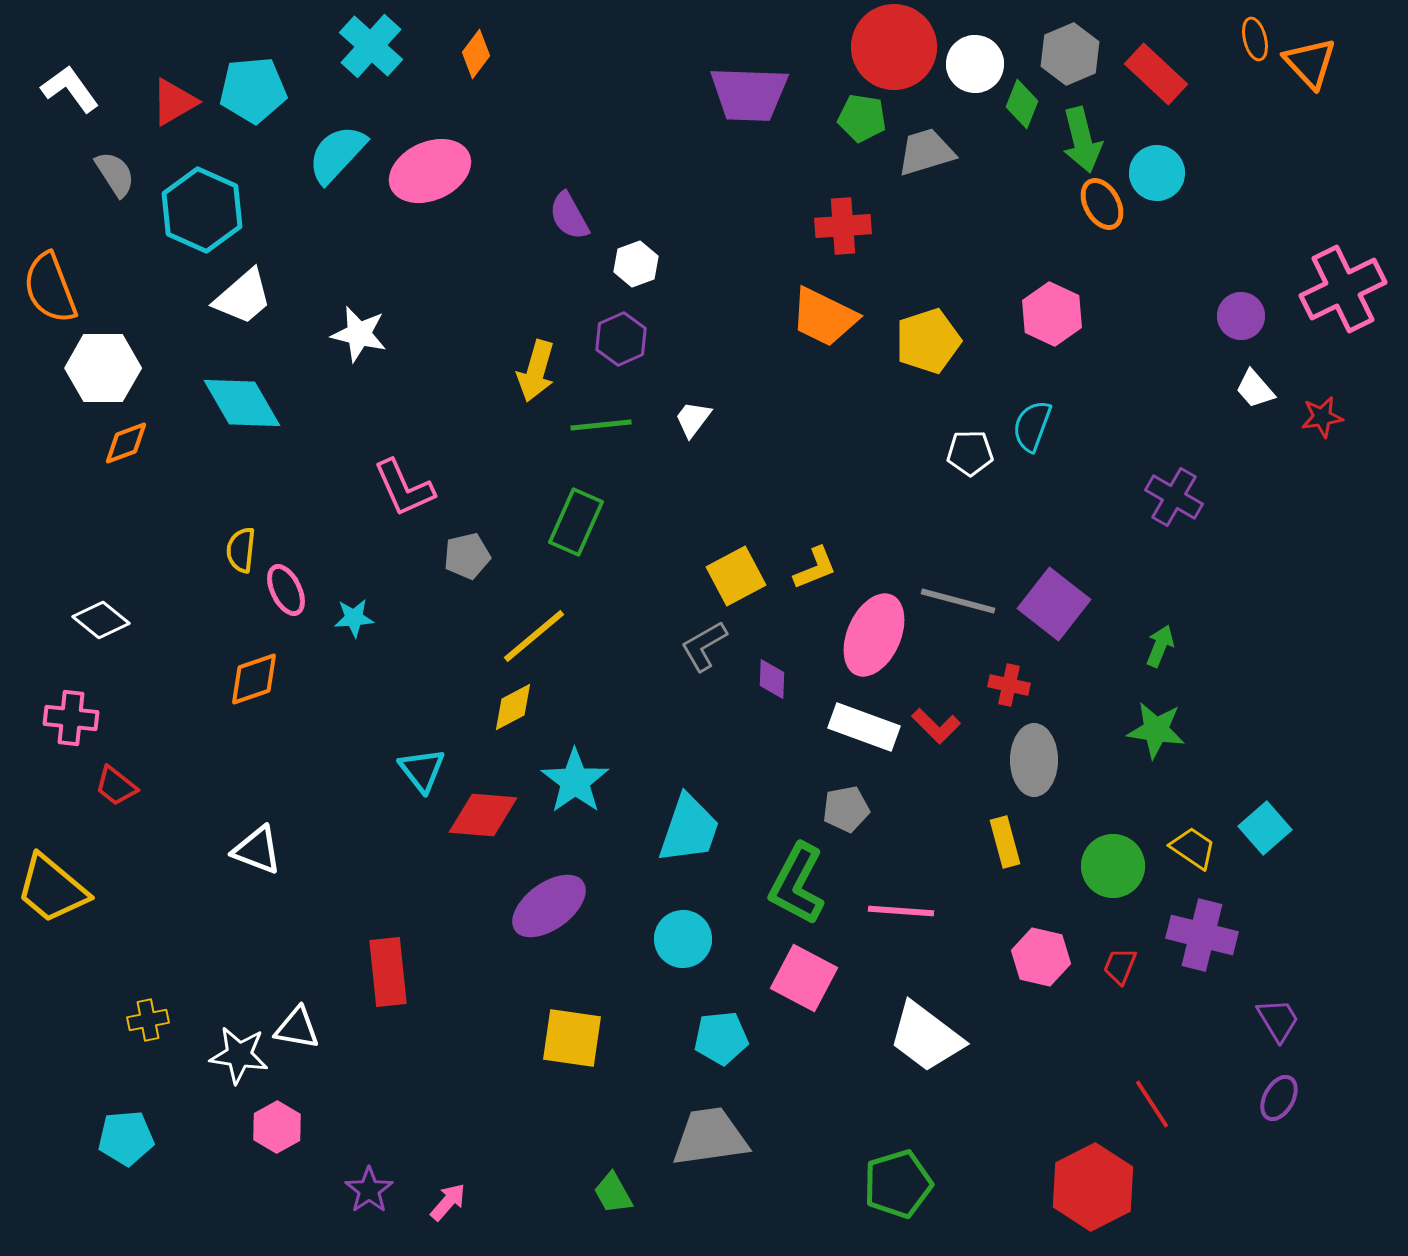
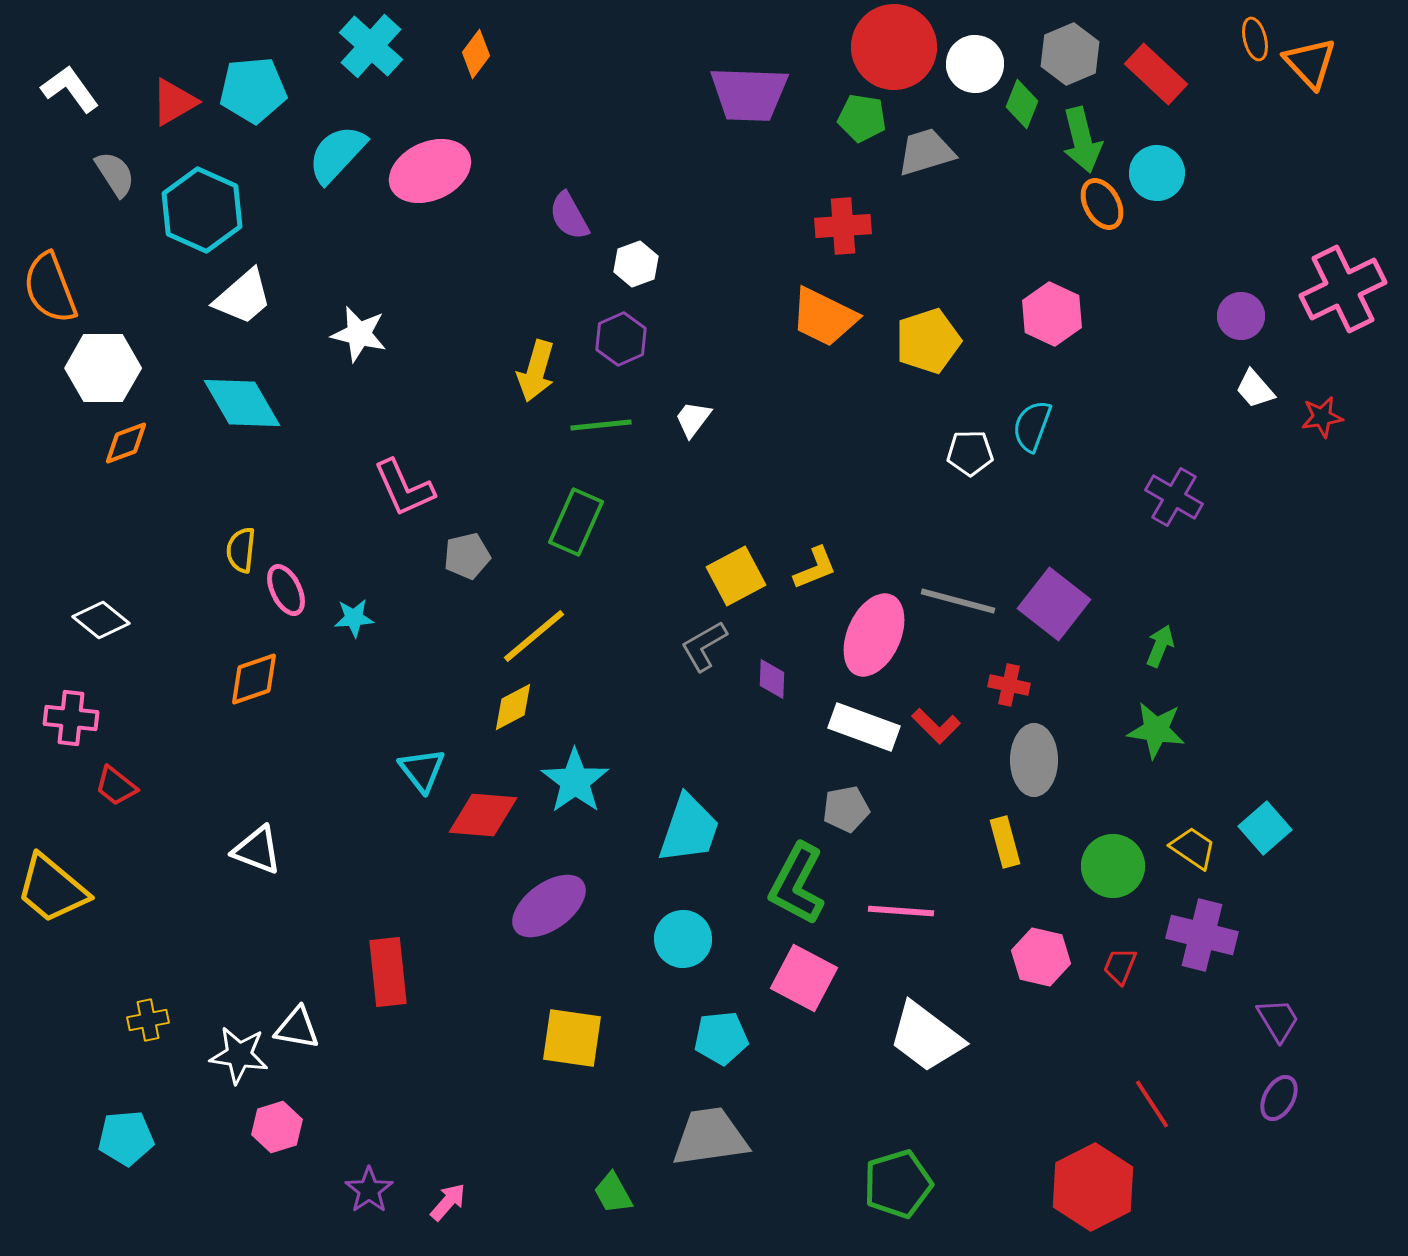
pink hexagon at (277, 1127): rotated 12 degrees clockwise
